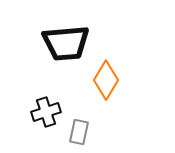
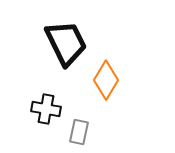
black trapezoid: rotated 111 degrees counterclockwise
black cross: moved 3 px up; rotated 28 degrees clockwise
